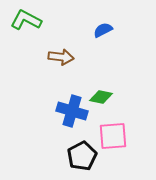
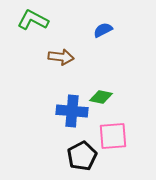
green L-shape: moved 7 px right
blue cross: rotated 12 degrees counterclockwise
